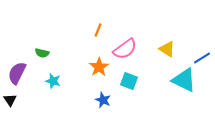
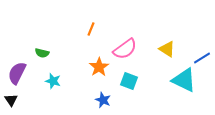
orange line: moved 7 px left, 1 px up
black triangle: moved 1 px right
